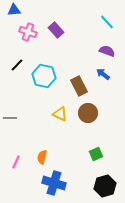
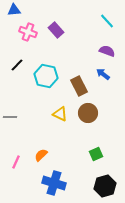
cyan line: moved 1 px up
cyan hexagon: moved 2 px right
gray line: moved 1 px up
orange semicircle: moved 1 px left, 2 px up; rotated 32 degrees clockwise
